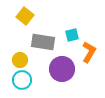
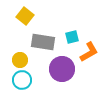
cyan square: moved 2 px down
orange L-shape: rotated 30 degrees clockwise
